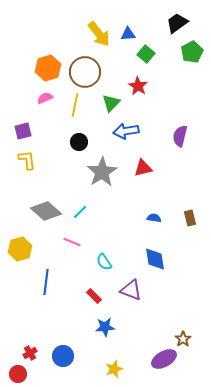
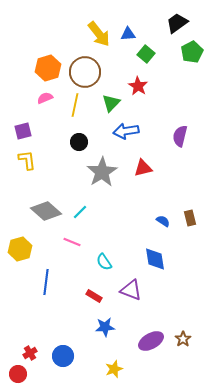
blue semicircle: moved 9 px right, 3 px down; rotated 24 degrees clockwise
red rectangle: rotated 14 degrees counterclockwise
purple ellipse: moved 13 px left, 18 px up
